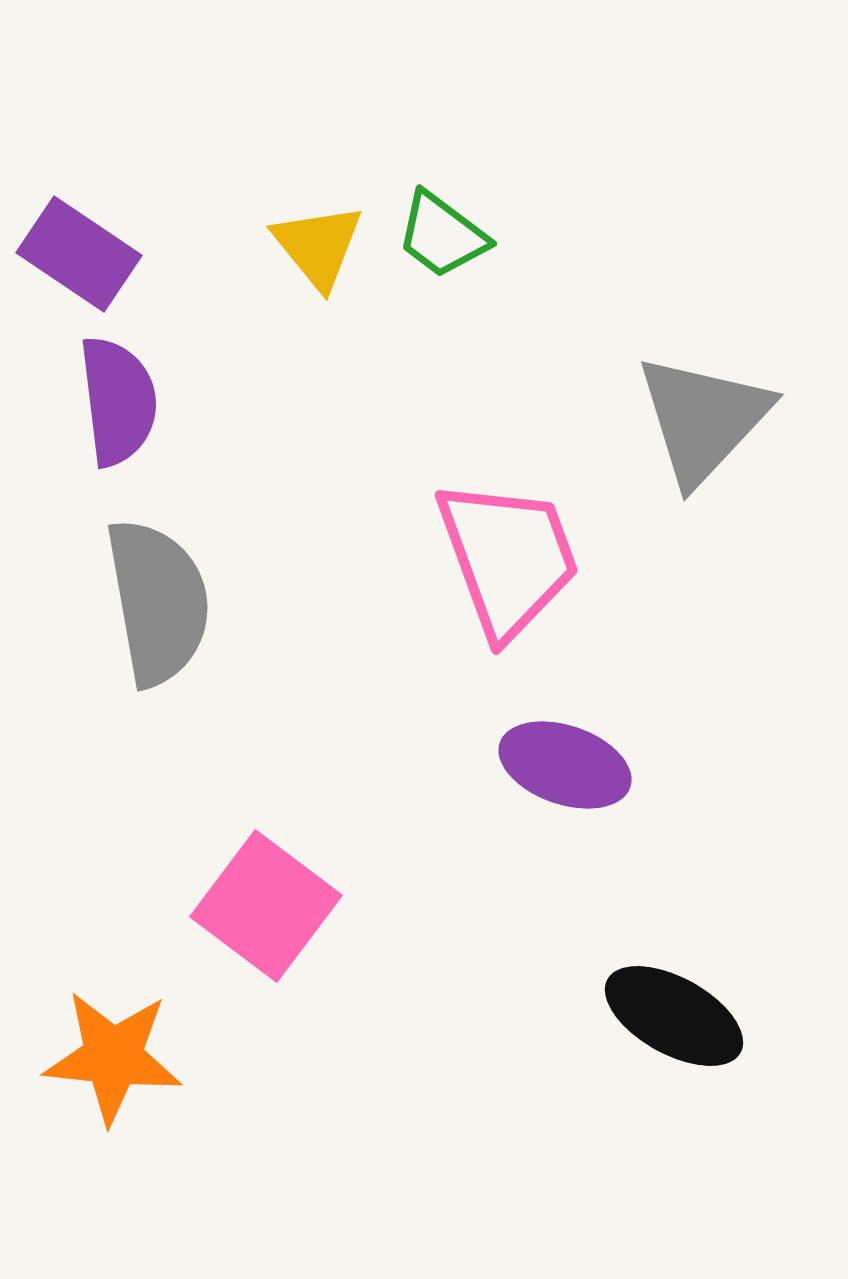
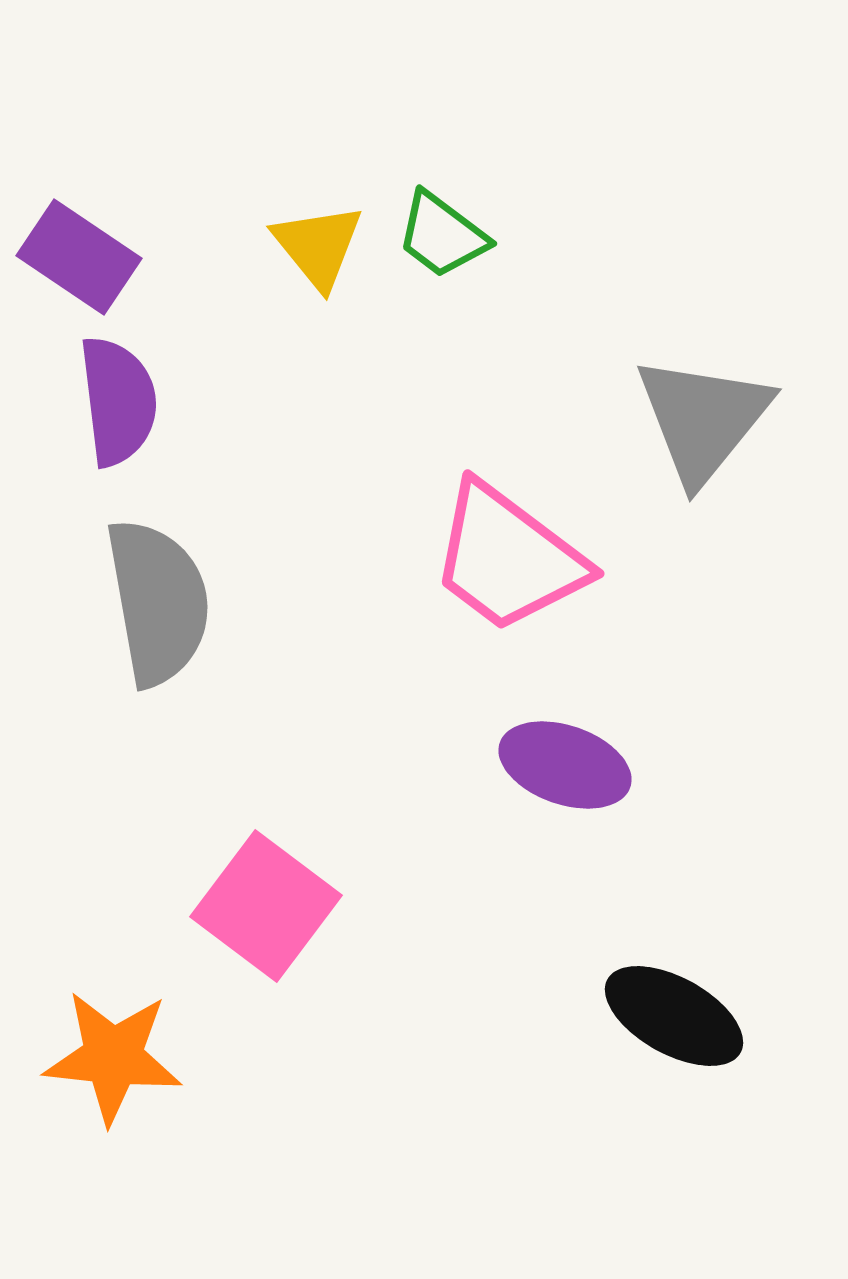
purple rectangle: moved 3 px down
gray triangle: rotated 4 degrees counterclockwise
pink trapezoid: rotated 147 degrees clockwise
